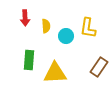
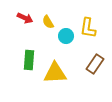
red arrow: rotated 63 degrees counterclockwise
yellow semicircle: moved 2 px right, 4 px up; rotated 152 degrees clockwise
brown rectangle: moved 4 px left, 3 px up
